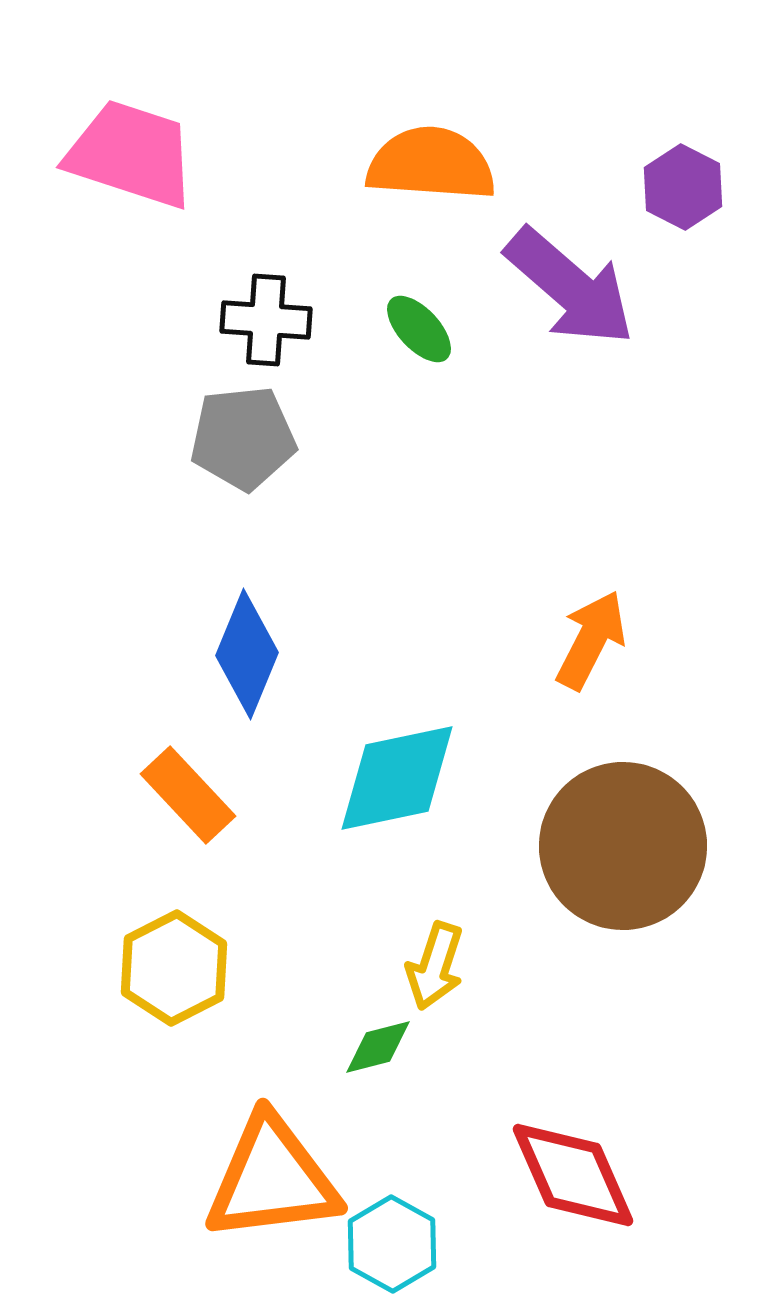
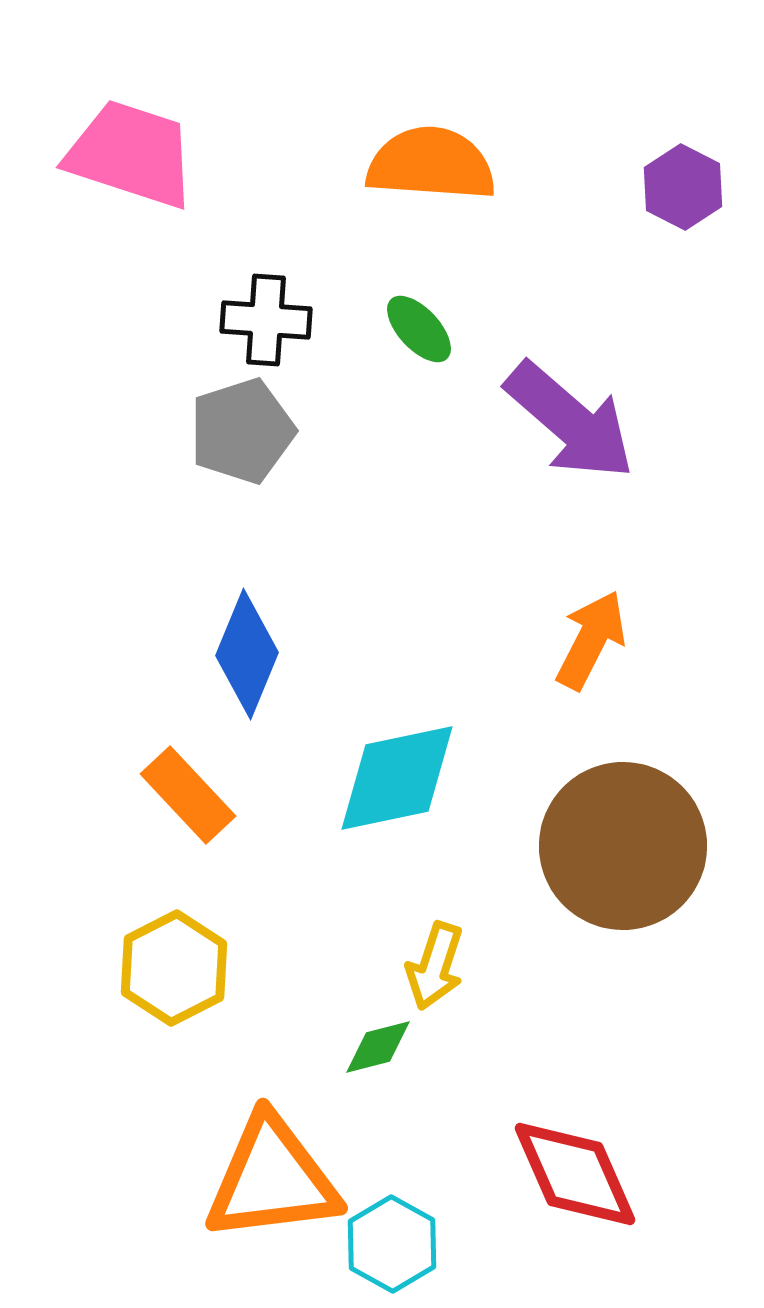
purple arrow: moved 134 px down
gray pentagon: moved 1 px left, 7 px up; rotated 12 degrees counterclockwise
red diamond: moved 2 px right, 1 px up
